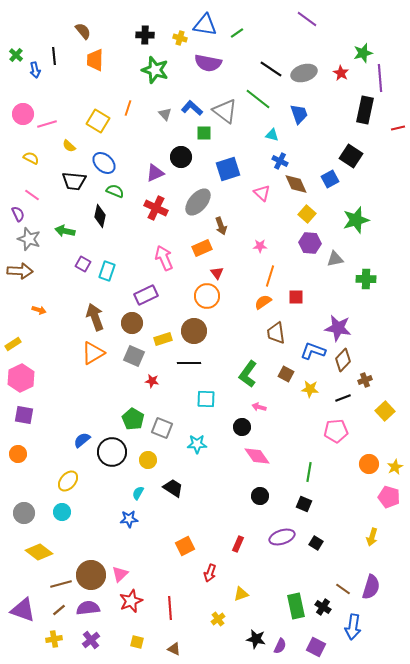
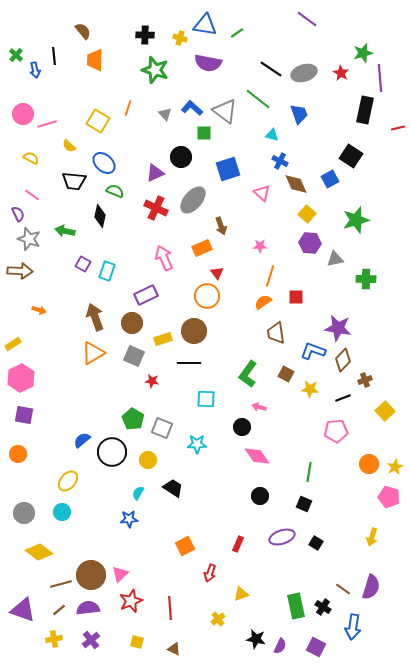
gray ellipse at (198, 202): moved 5 px left, 2 px up
